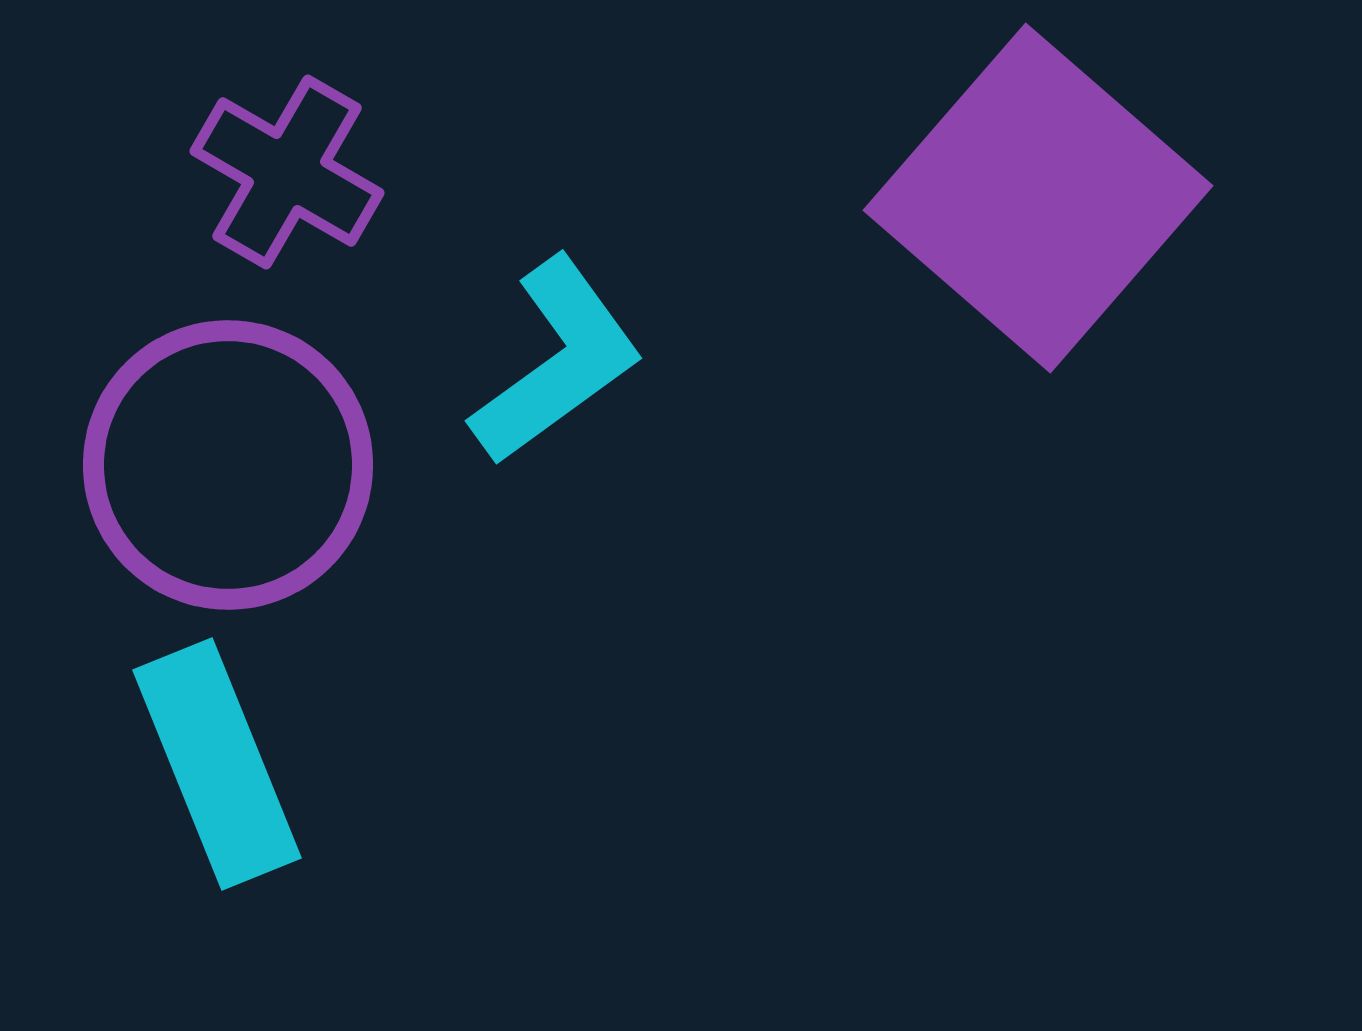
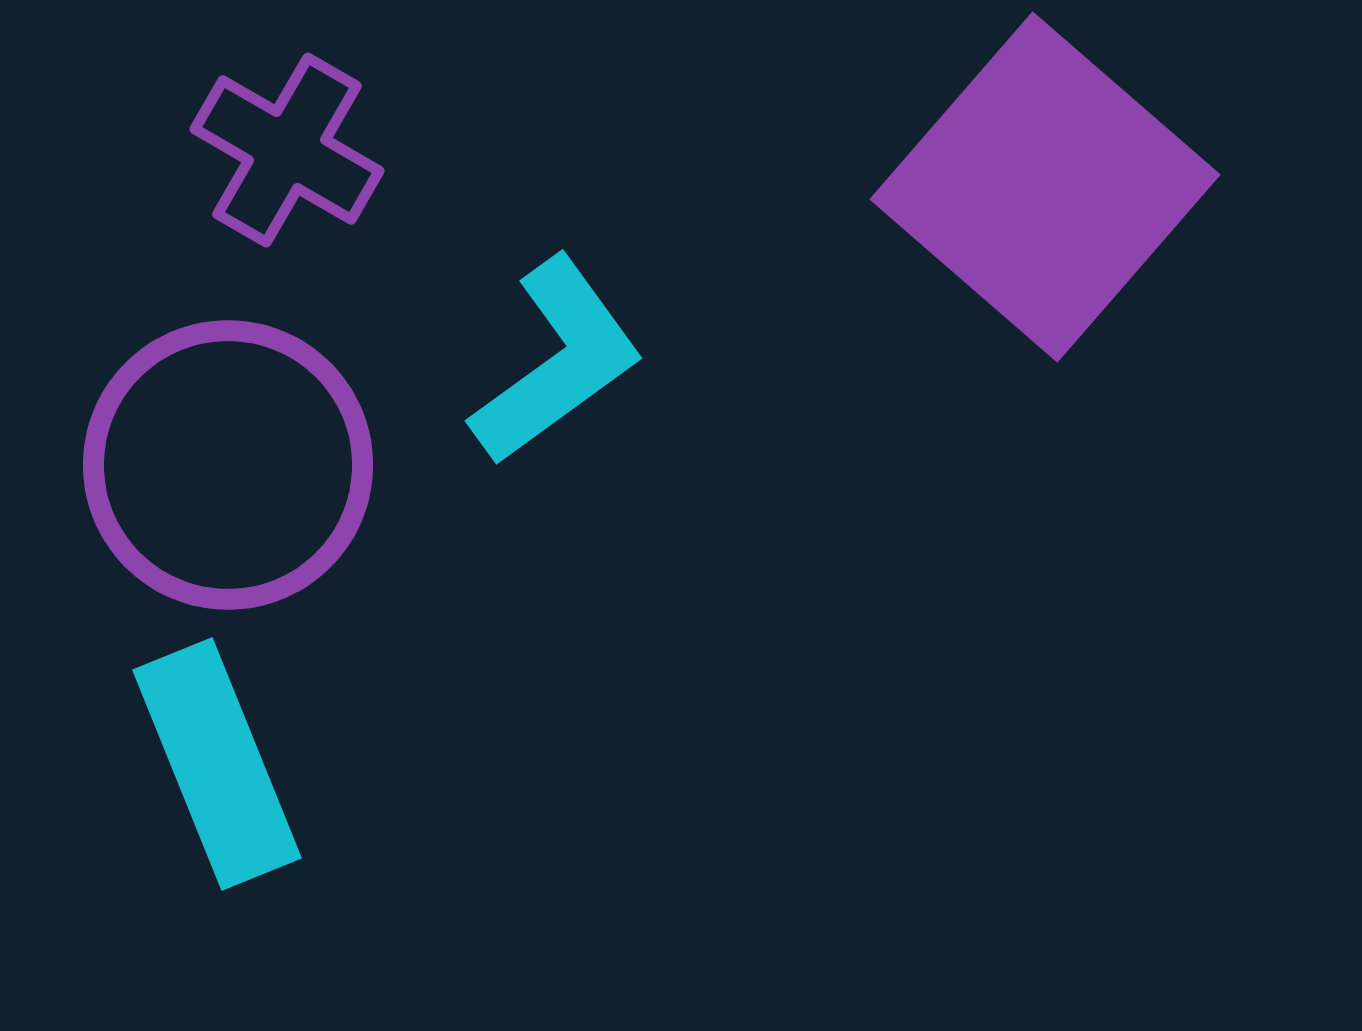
purple cross: moved 22 px up
purple square: moved 7 px right, 11 px up
